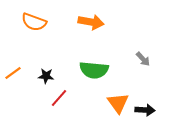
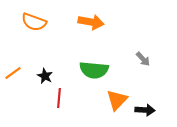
black star: moved 1 px left; rotated 21 degrees clockwise
red line: rotated 36 degrees counterclockwise
orange triangle: moved 1 px left, 3 px up; rotated 20 degrees clockwise
